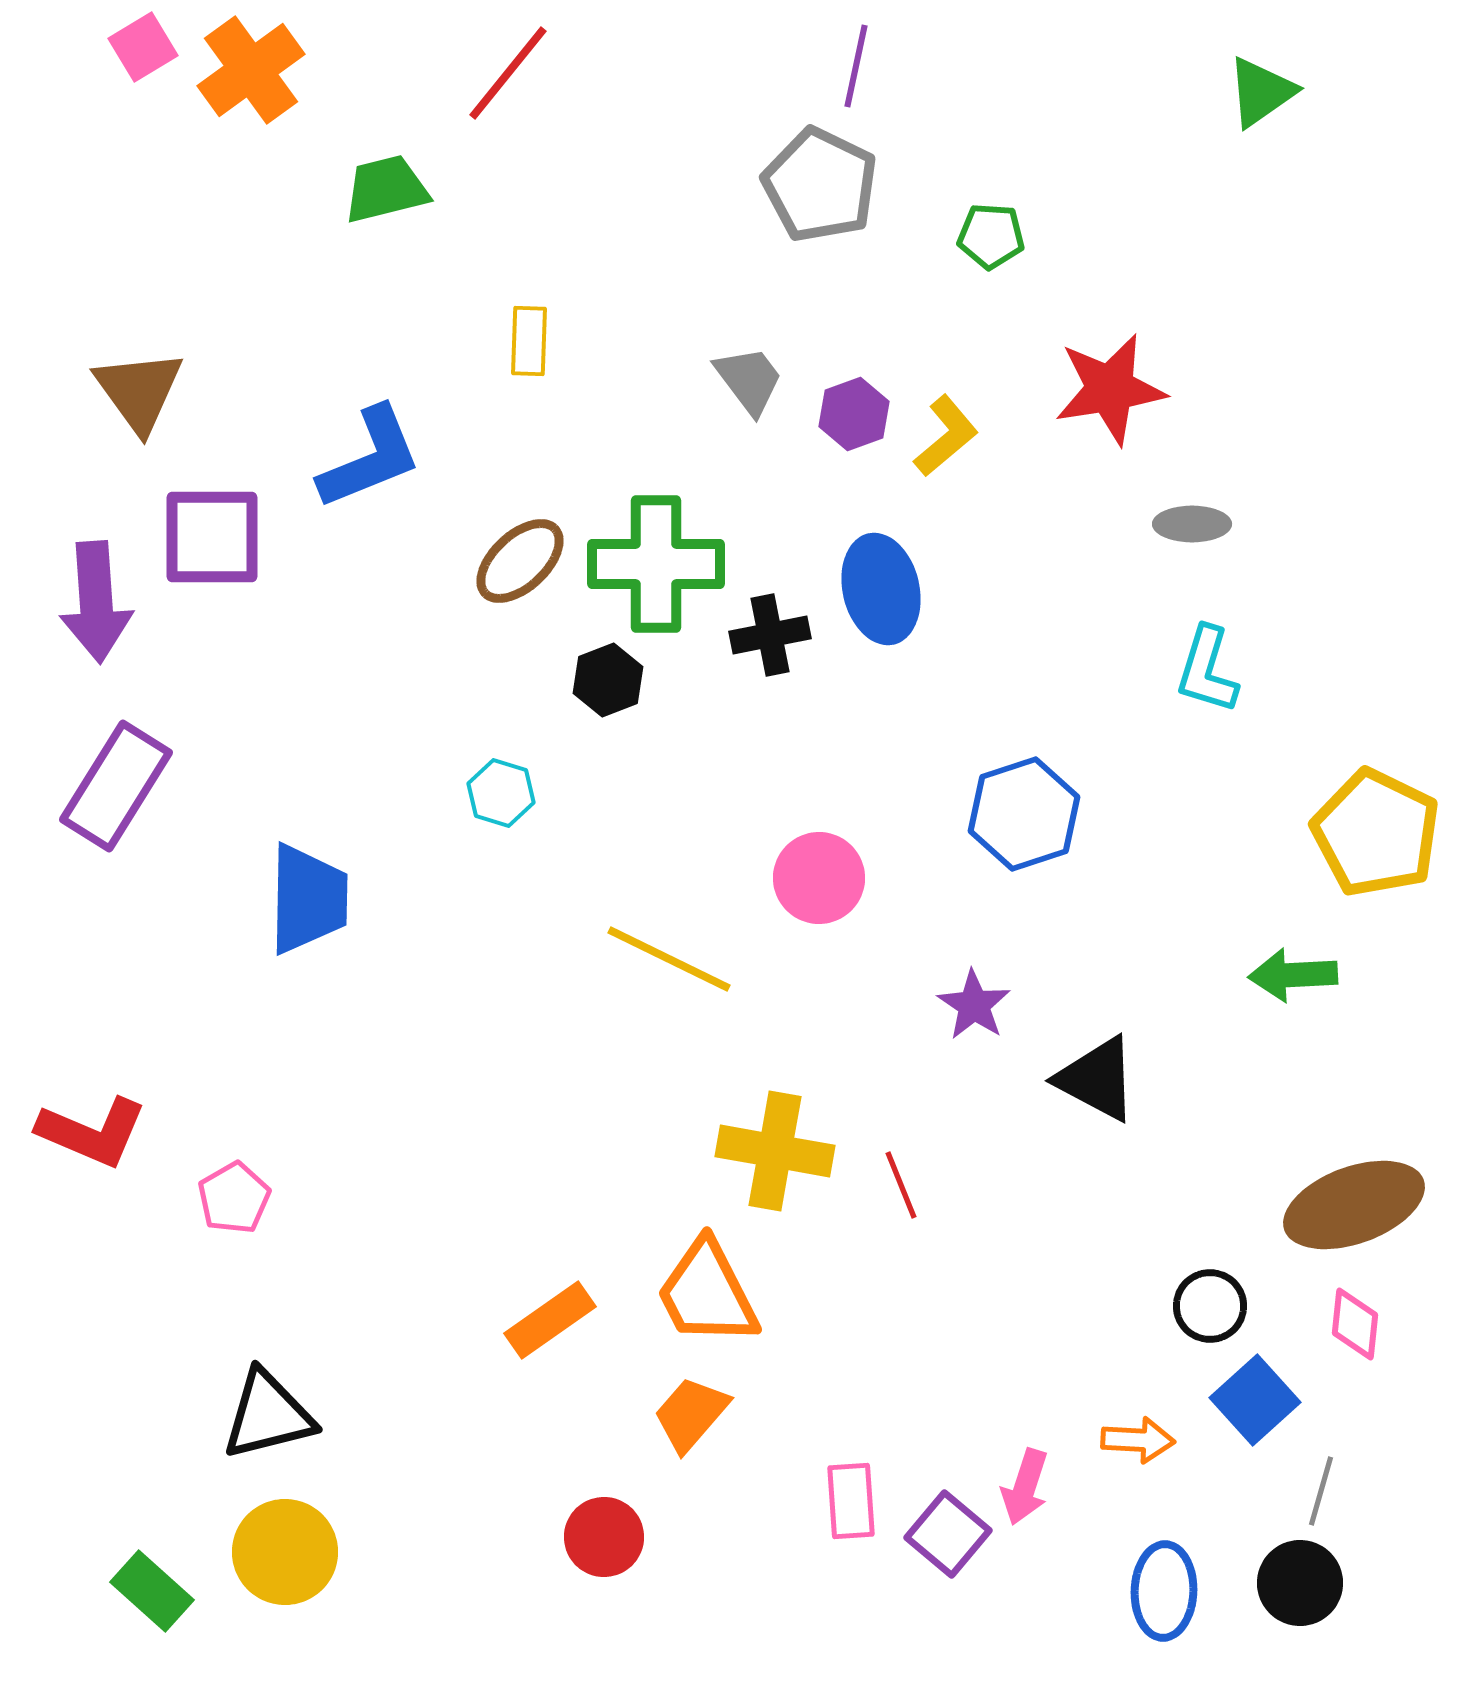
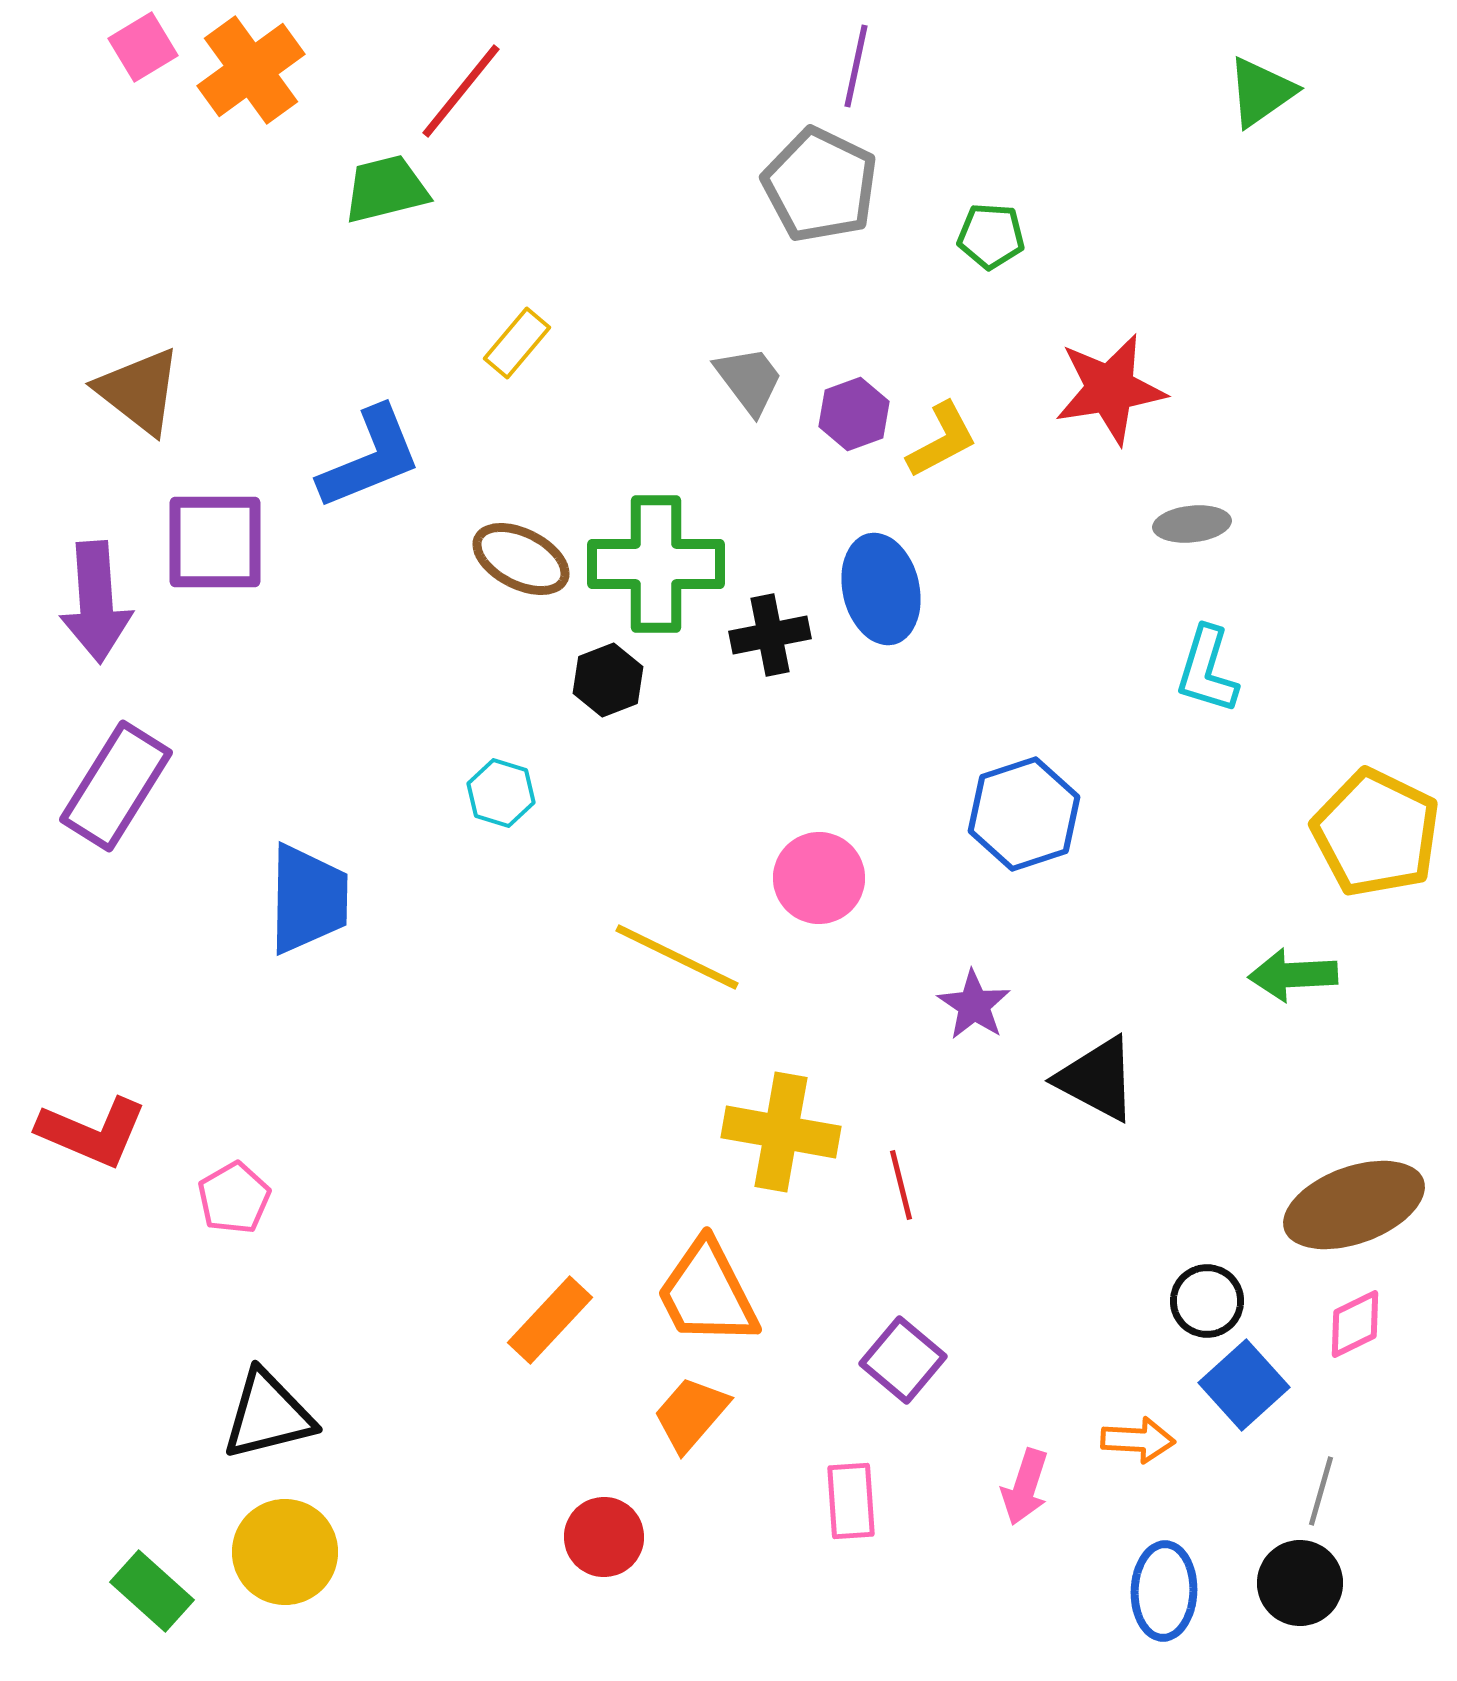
red line at (508, 73): moved 47 px left, 18 px down
yellow rectangle at (529, 341): moved 12 px left, 2 px down; rotated 38 degrees clockwise
brown triangle at (139, 391): rotated 16 degrees counterclockwise
yellow L-shape at (946, 436): moved 4 px left, 4 px down; rotated 12 degrees clockwise
gray ellipse at (1192, 524): rotated 6 degrees counterclockwise
purple square at (212, 537): moved 3 px right, 5 px down
brown ellipse at (520, 561): moved 1 px right, 2 px up; rotated 70 degrees clockwise
yellow line at (669, 959): moved 8 px right, 2 px up
yellow cross at (775, 1151): moved 6 px right, 19 px up
red line at (901, 1185): rotated 8 degrees clockwise
black circle at (1210, 1306): moved 3 px left, 5 px up
orange rectangle at (550, 1320): rotated 12 degrees counterclockwise
pink diamond at (1355, 1324): rotated 58 degrees clockwise
blue square at (1255, 1400): moved 11 px left, 15 px up
purple square at (948, 1534): moved 45 px left, 174 px up
